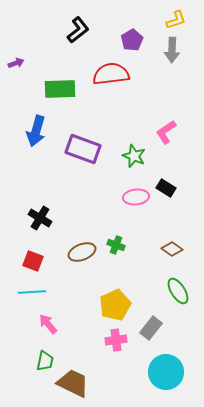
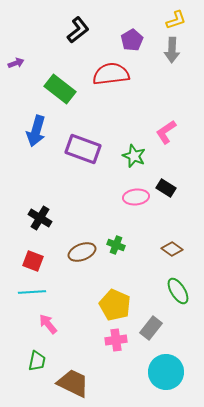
green rectangle: rotated 40 degrees clockwise
yellow pentagon: rotated 24 degrees counterclockwise
green trapezoid: moved 8 px left
